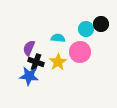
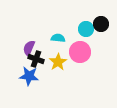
black cross: moved 3 px up
